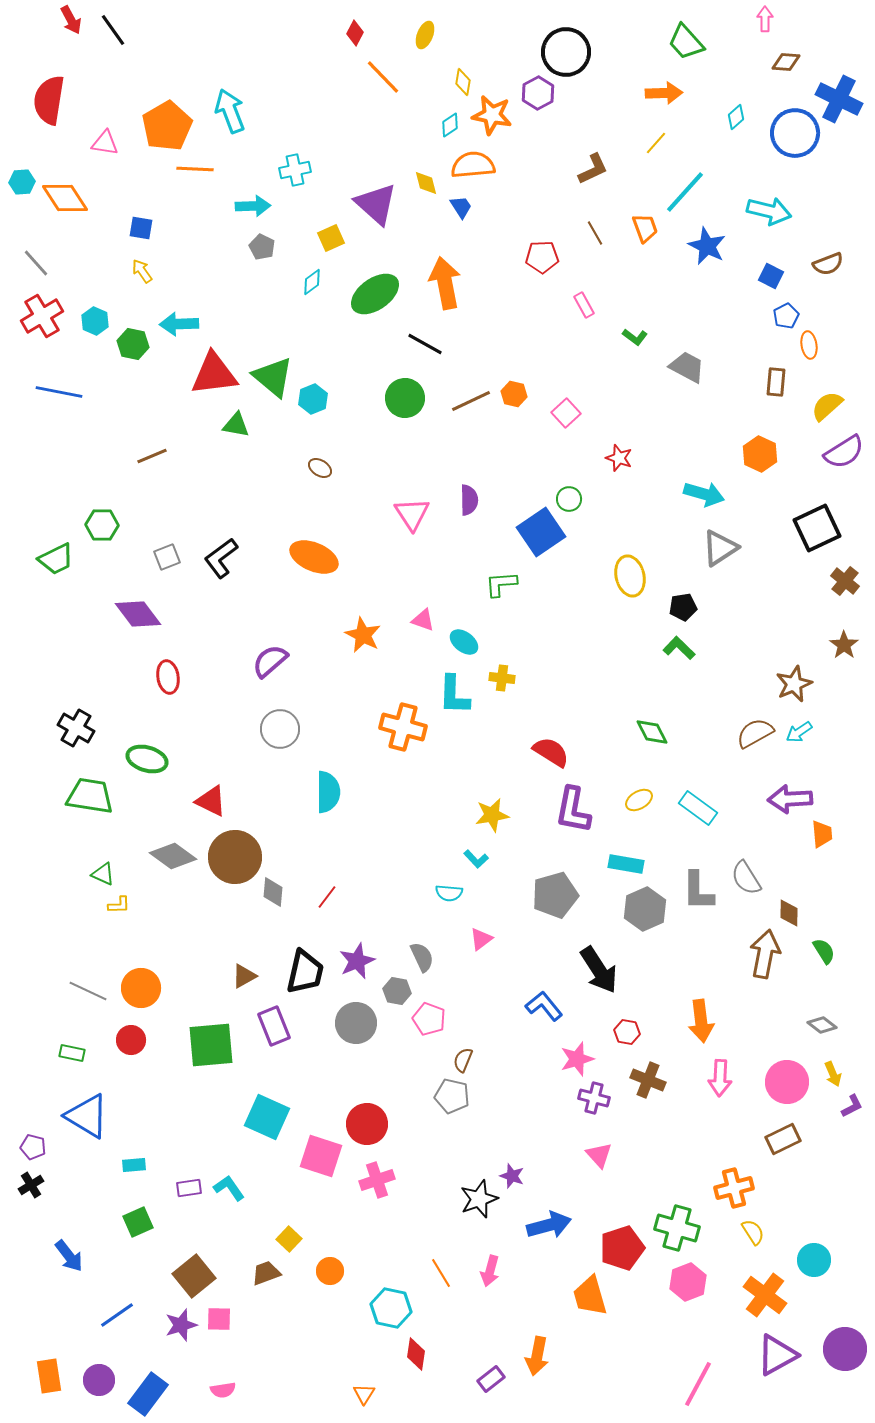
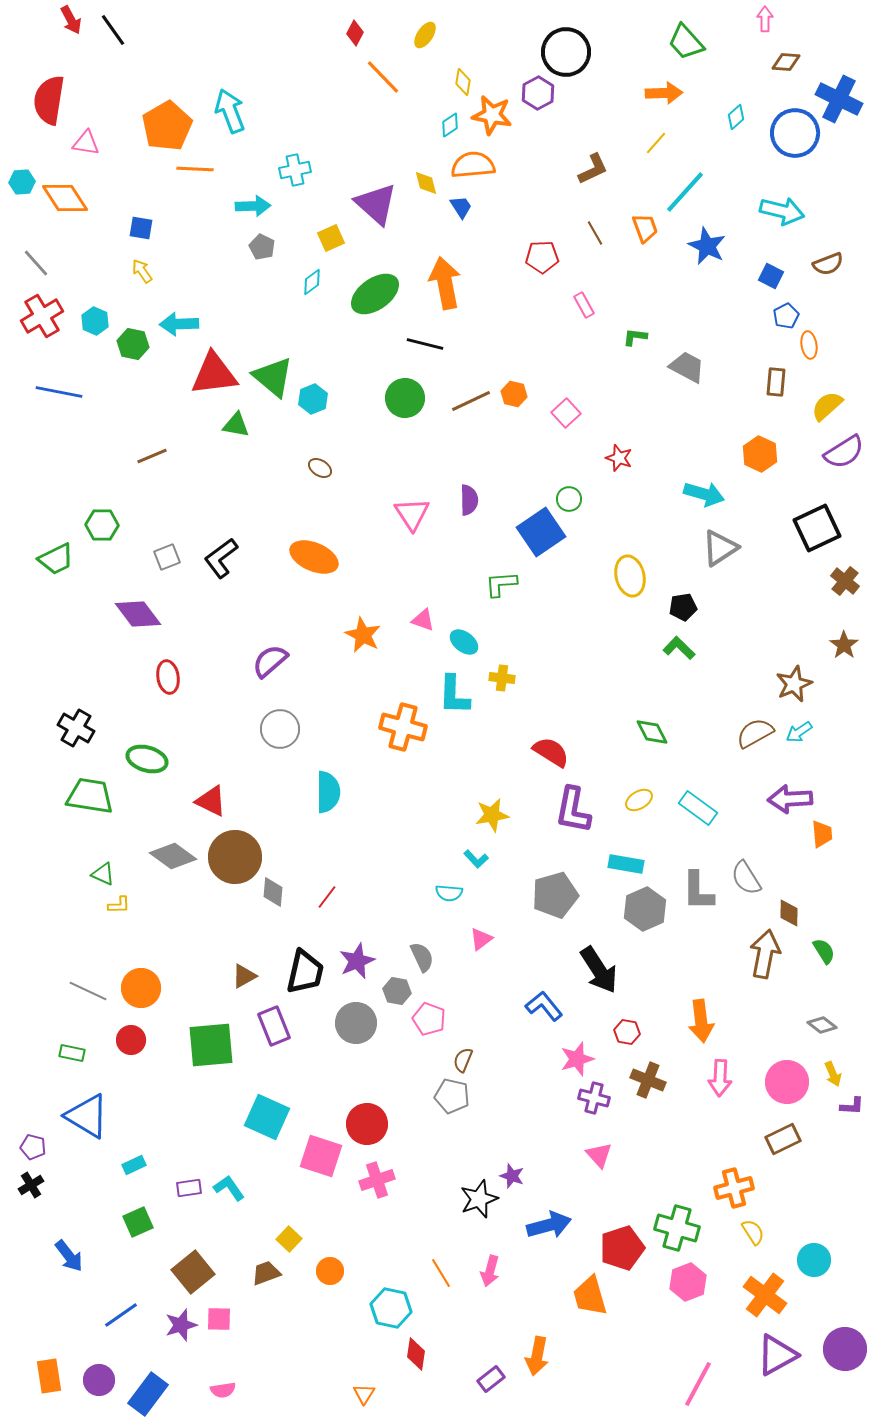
yellow ellipse at (425, 35): rotated 12 degrees clockwise
pink triangle at (105, 143): moved 19 px left
cyan arrow at (769, 211): moved 13 px right
green L-shape at (635, 337): rotated 150 degrees clockwise
black line at (425, 344): rotated 15 degrees counterclockwise
purple L-shape at (852, 1106): rotated 30 degrees clockwise
cyan rectangle at (134, 1165): rotated 20 degrees counterclockwise
brown square at (194, 1276): moved 1 px left, 4 px up
blue line at (117, 1315): moved 4 px right
